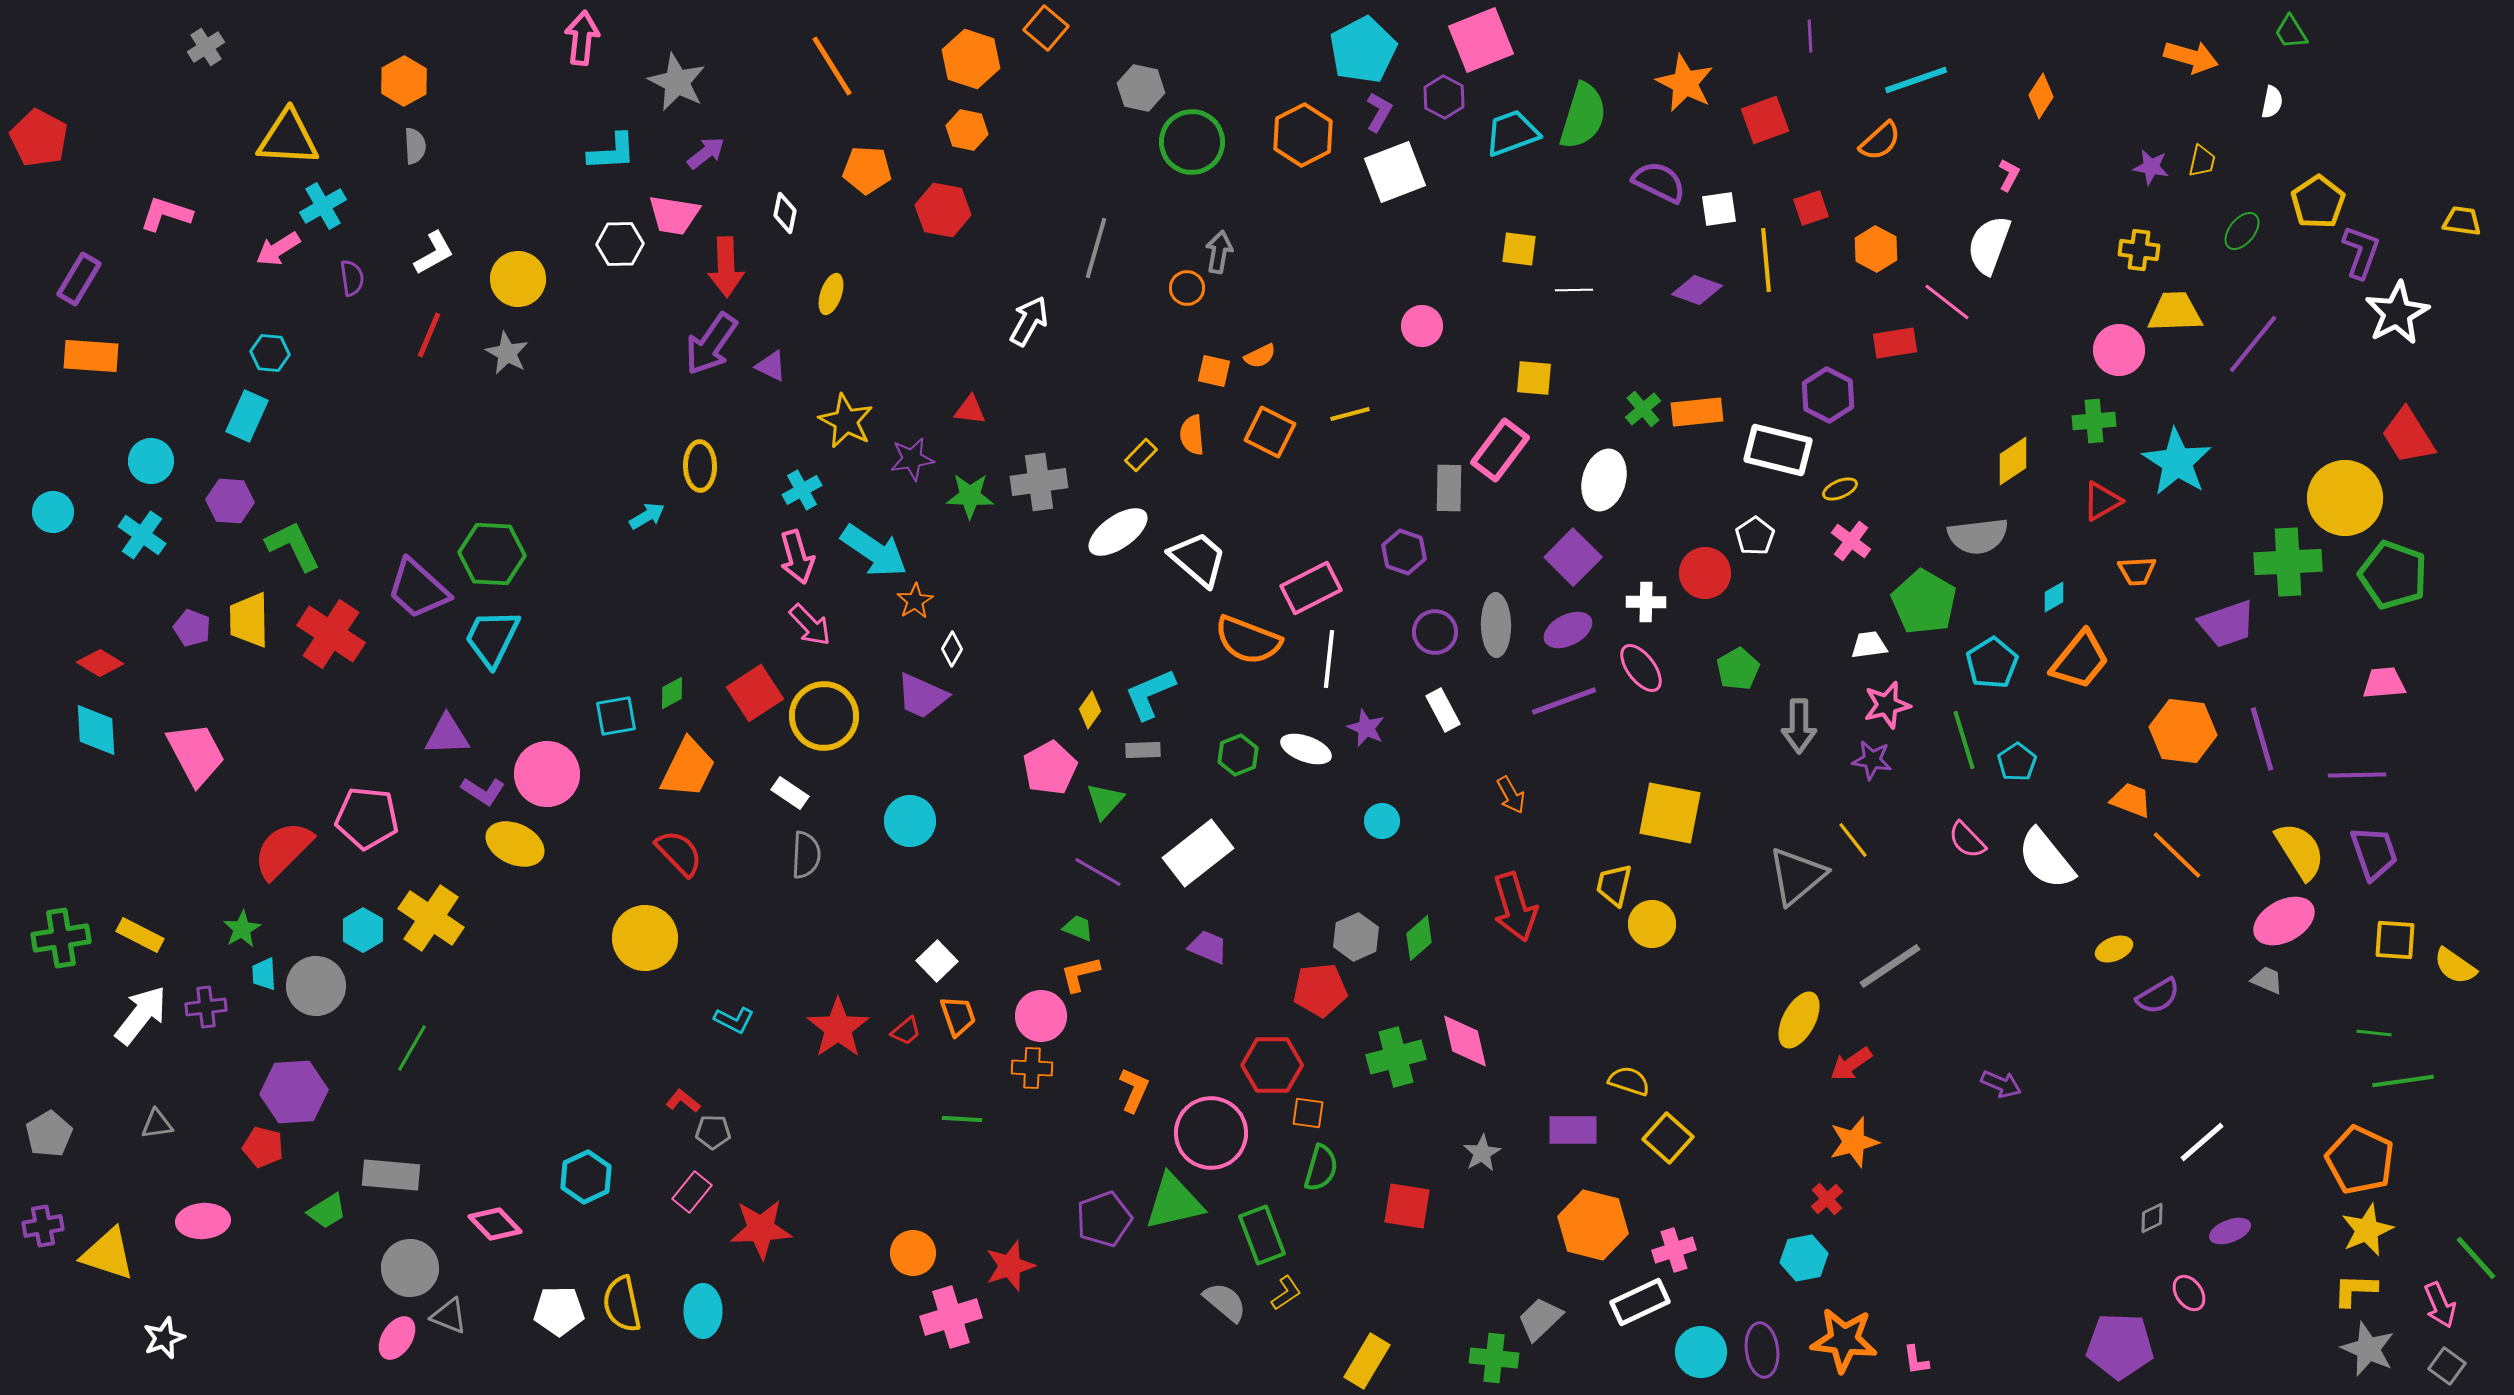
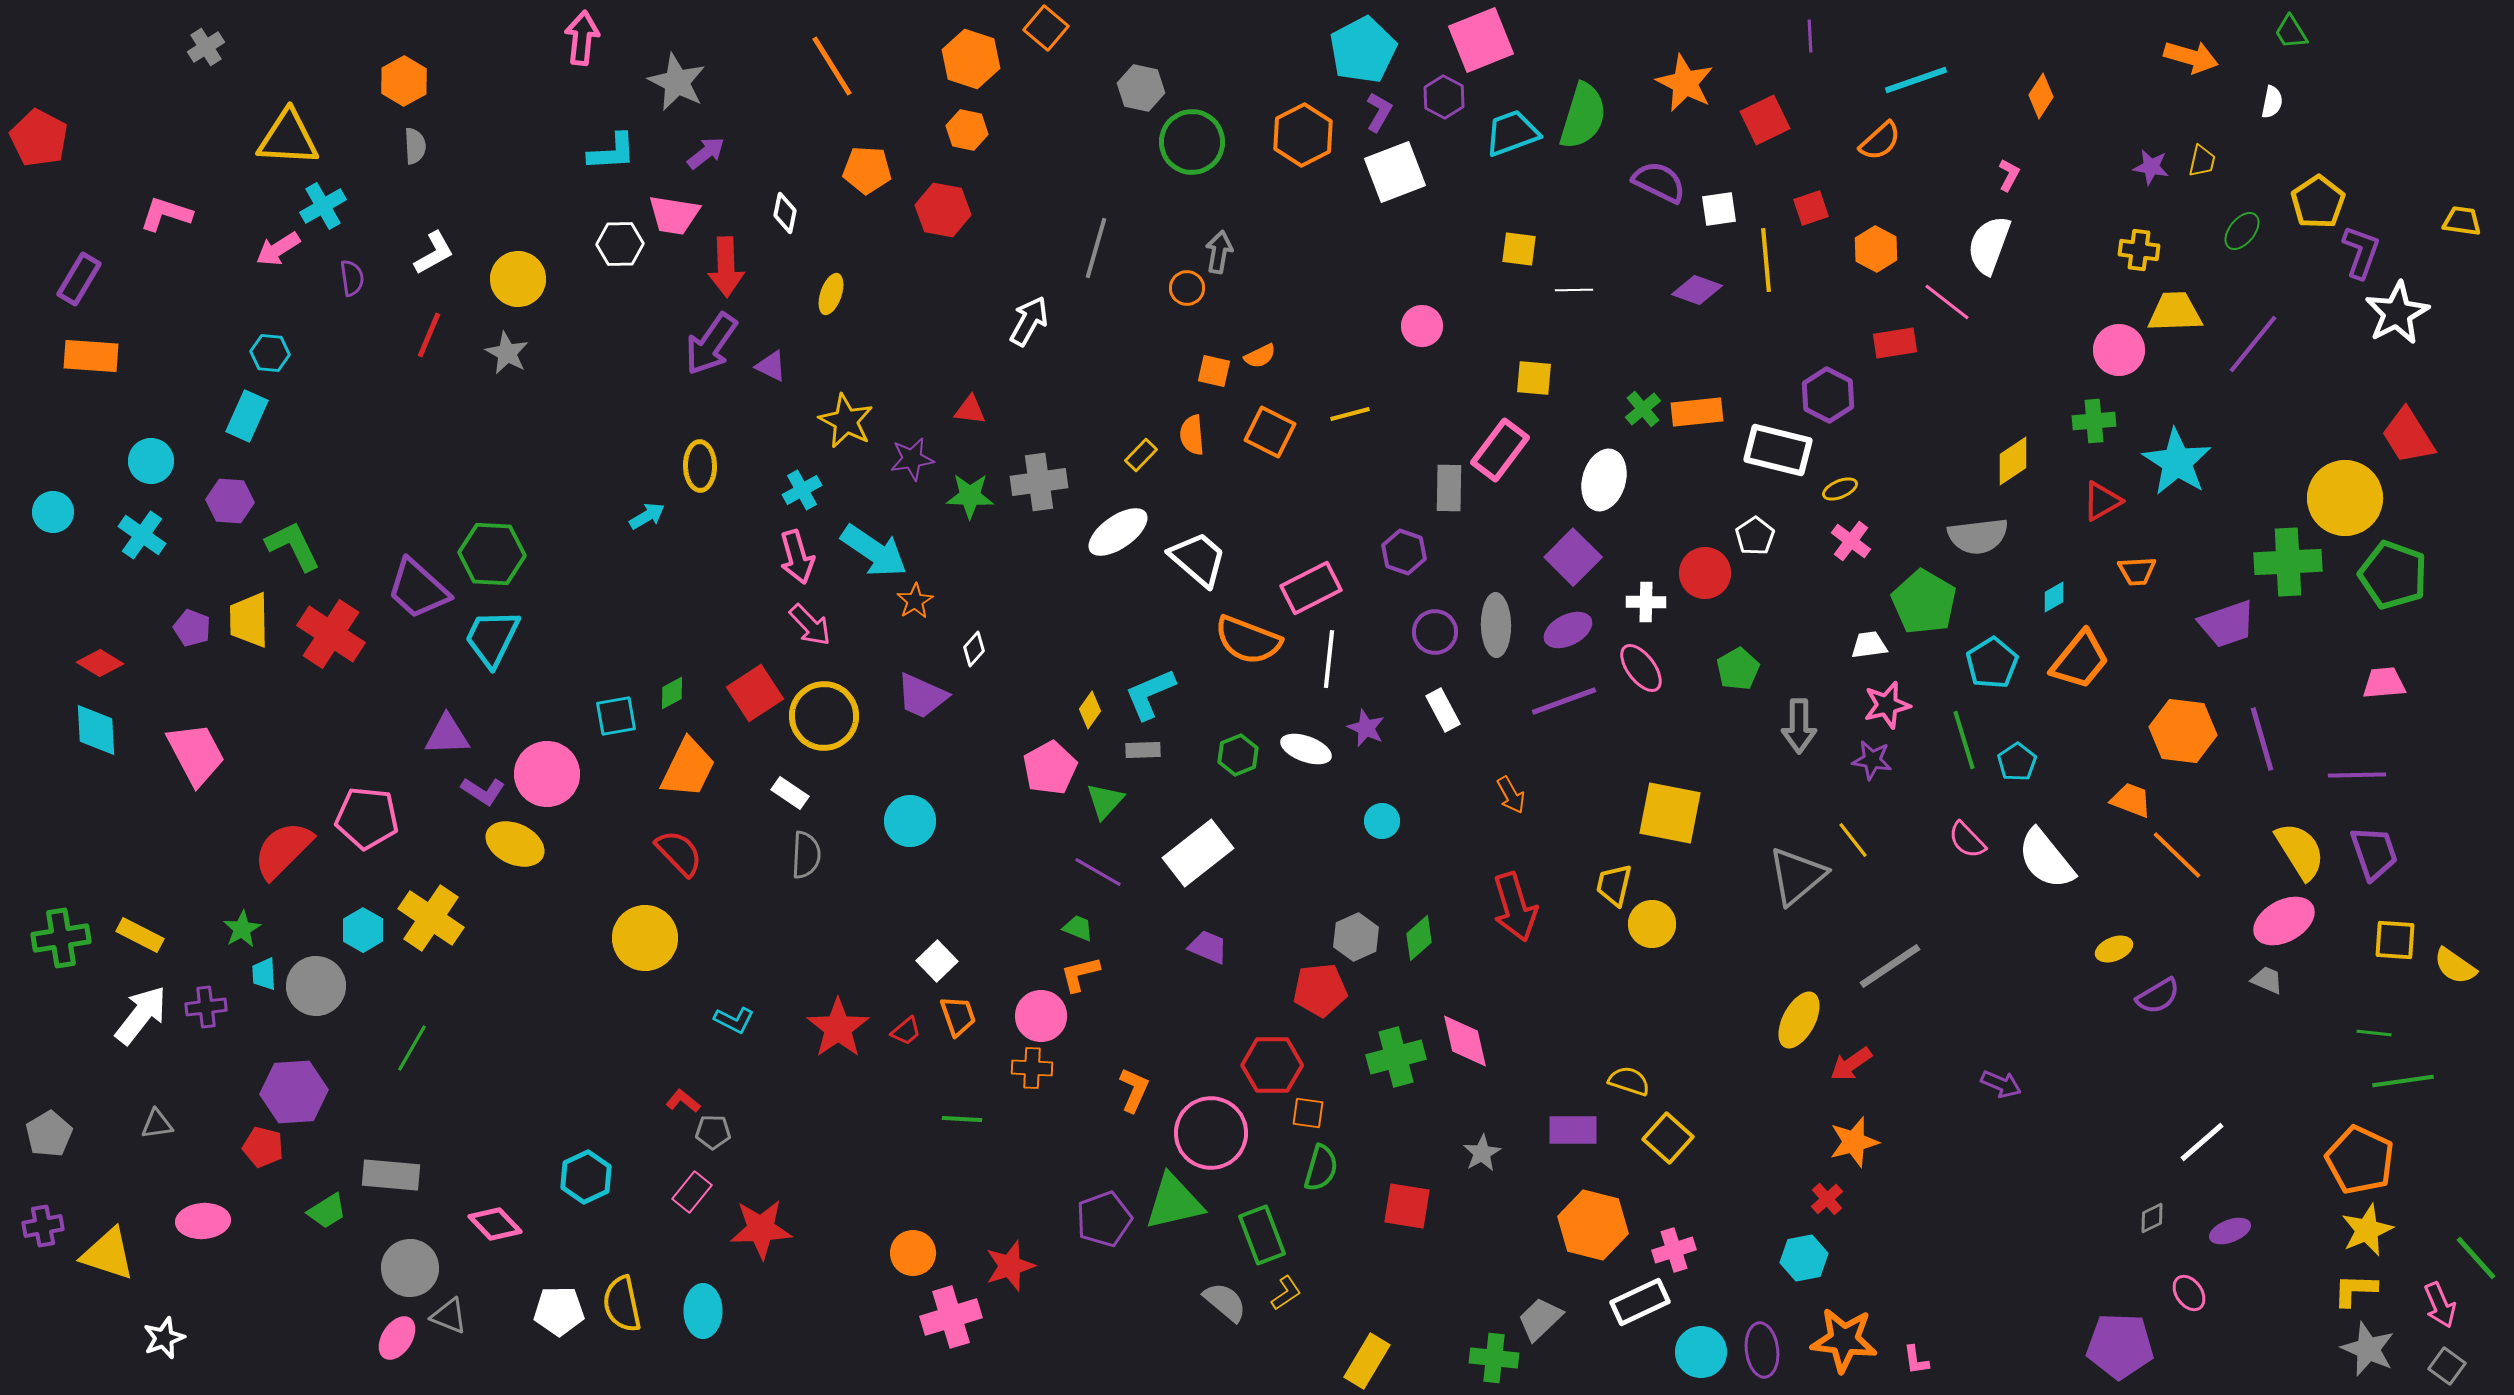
red square at (1765, 120): rotated 6 degrees counterclockwise
white diamond at (952, 649): moved 22 px right; rotated 12 degrees clockwise
